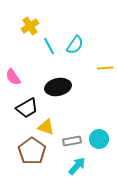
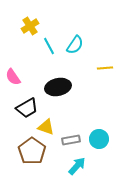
gray rectangle: moved 1 px left, 1 px up
